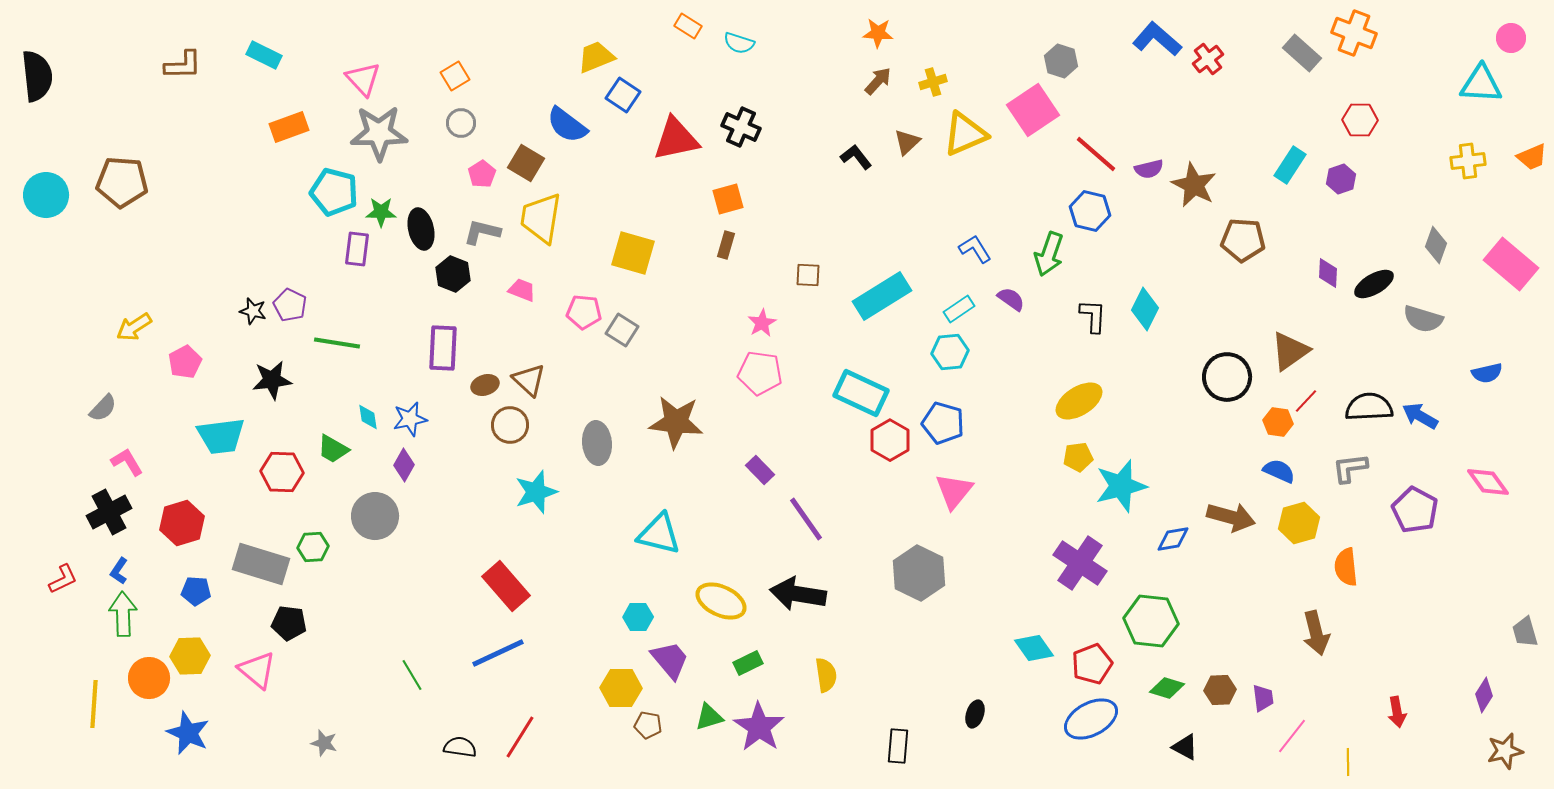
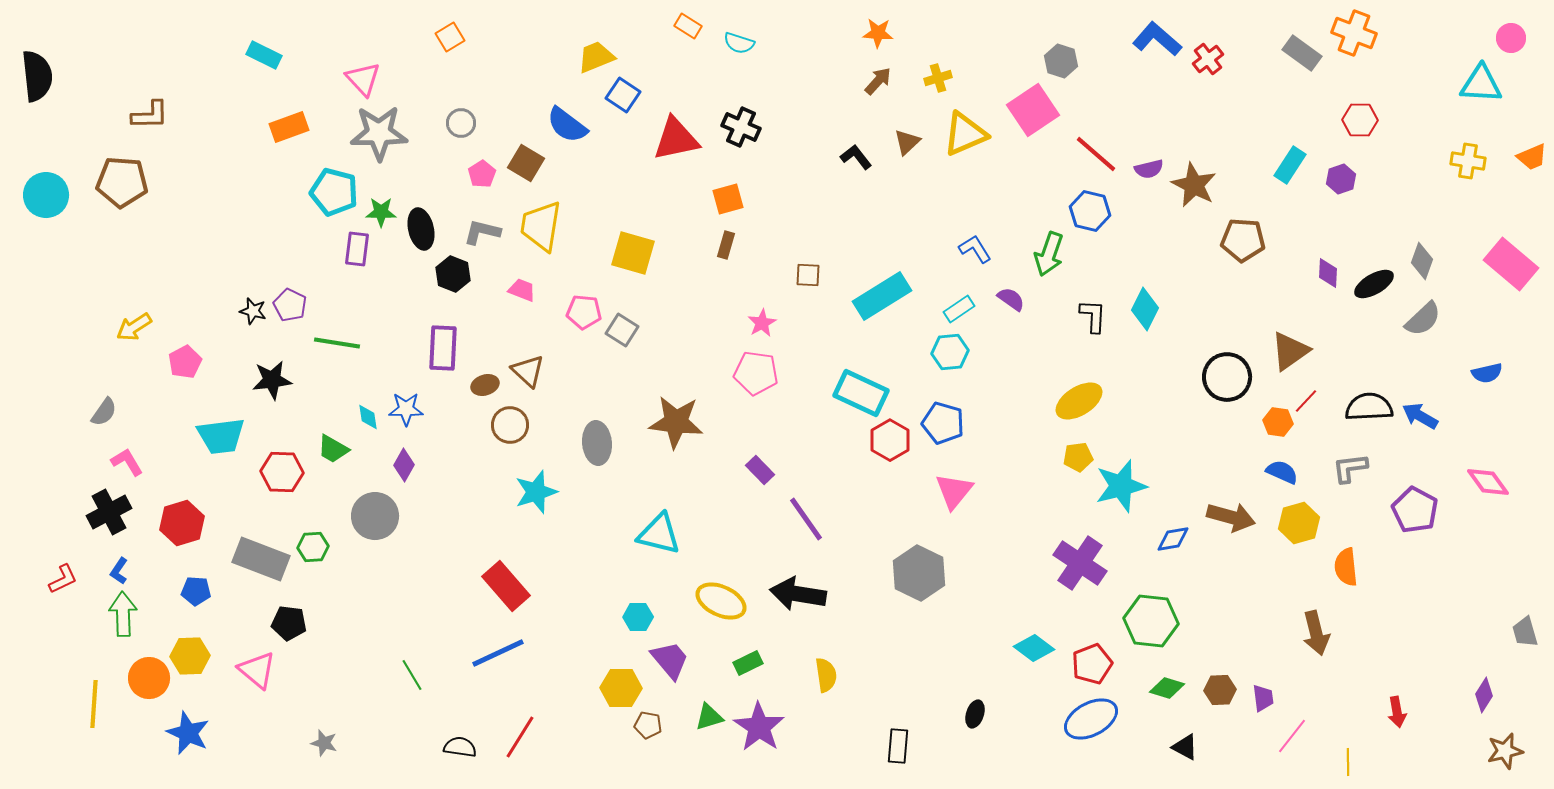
gray rectangle at (1302, 53): rotated 6 degrees counterclockwise
brown L-shape at (183, 65): moved 33 px left, 50 px down
orange square at (455, 76): moved 5 px left, 39 px up
yellow cross at (933, 82): moved 5 px right, 4 px up
yellow cross at (1468, 161): rotated 16 degrees clockwise
yellow trapezoid at (541, 218): moved 8 px down
gray diamond at (1436, 245): moved 14 px left, 16 px down
gray semicircle at (1423, 319): rotated 60 degrees counterclockwise
pink pentagon at (760, 373): moved 4 px left
brown triangle at (529, 380): moved 1 px left, 9 px up
gray semicircle at (103, 408): moved 1 px right, 4 px down; rotated 8 degrees counterclockwise
blue star at (410, 419): moved 4 px left, 10 px up; rotated 12 degrees clockwise
blue semicircle at (1279, 471): moved 3 px right, 1 px down
gray rectangle at (261, 564): moved 5 px up; rotated 4 degrees clockwise
cyan diamond at (1034, 648): rotated 18 degrees counterclockwise
